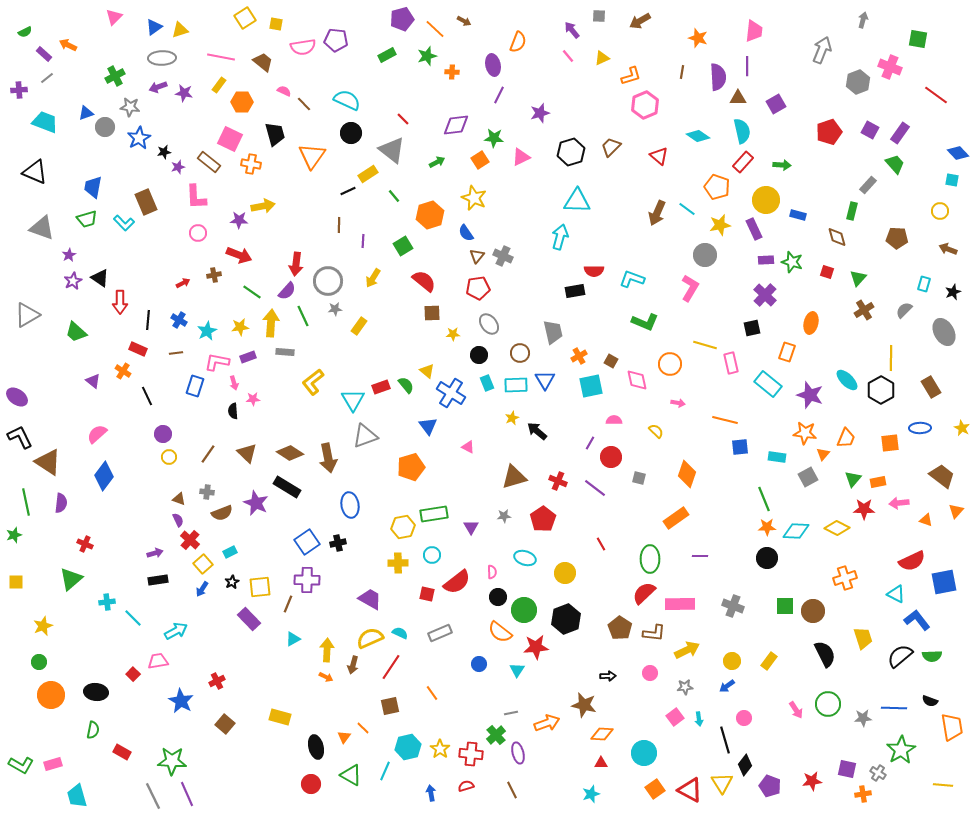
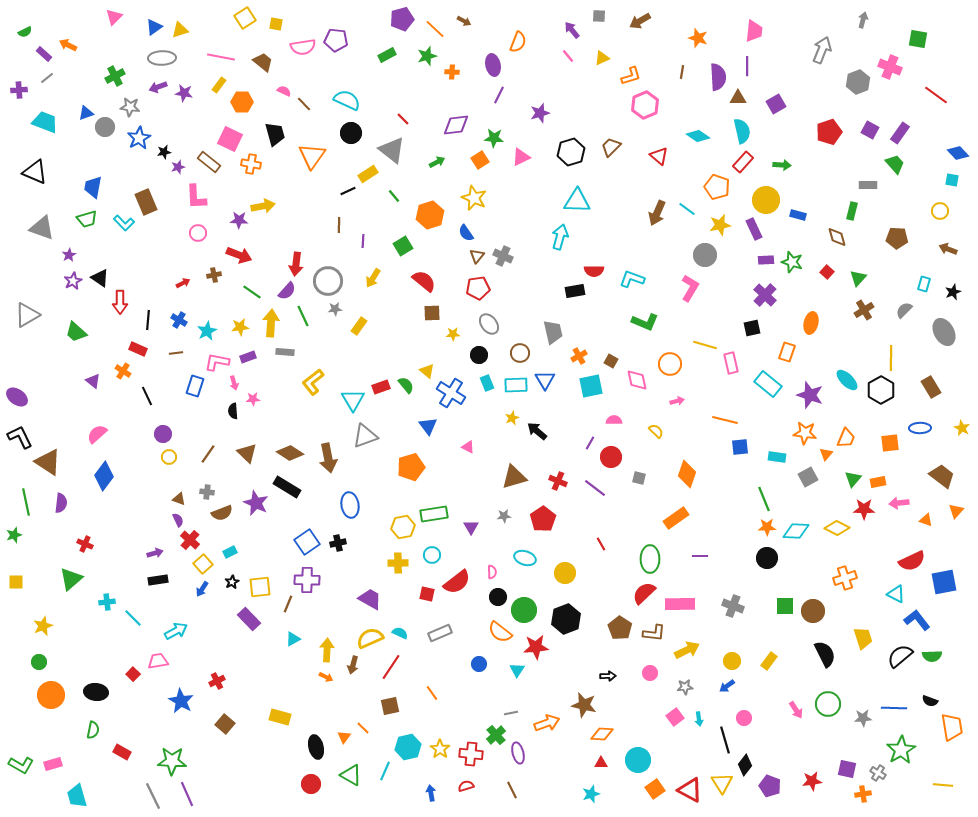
gray rectangle at (868, 185): rotated 48 degrees clockwise
red square at (827, 272): rotated 24 degrees clockwise
pink arrow at (678, 403): moved 1 px left, 2 px up; rotated 24 degrees counterclockwise
orange triangle at (823, 454): moved 3 px right
cyan circle at (644, 753): moved 6 px left, 7 px down
